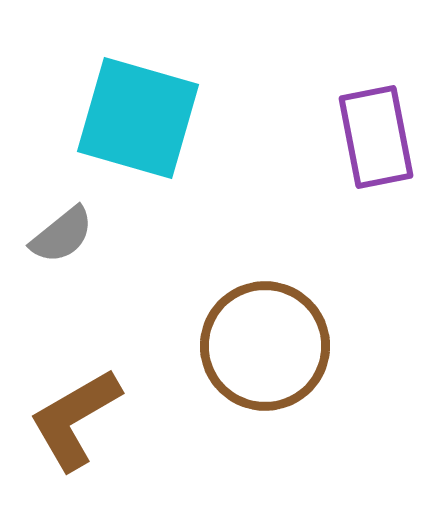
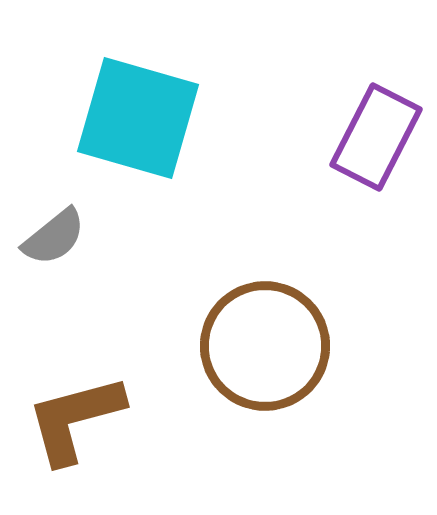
purple rectangle: rotated 38 degrees clockwise
gray semicircle: moved 8 px left, 2 px down
brown L-shape: rotated 15 degrees clockwise
